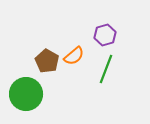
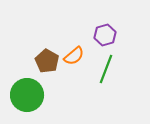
green circle: moved 1 px right, 1 px down
